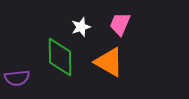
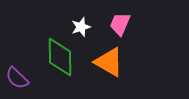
purple semicircle: rotated 50 degrees clockwise
